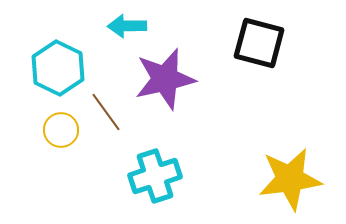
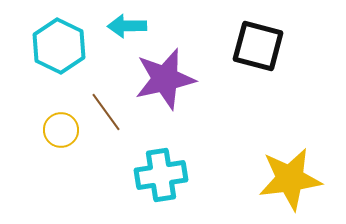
black square: moved 1 px left, 3 px down
cyan hexagon: moved 1 px right, 22 px up
cyan cross: moved 6 px right, 1 px up; rotated 9 degrees clockwise
